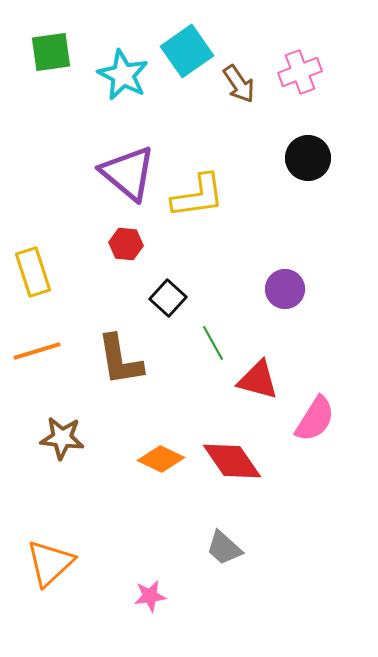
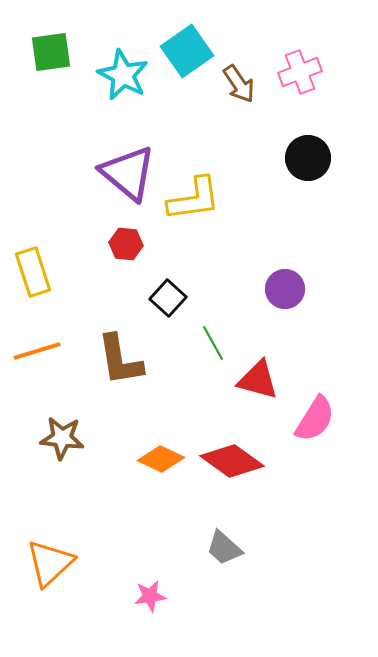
yellow L-shape: moved 4 px left, 3 px down
red diamond: rotated 20 degrees counterclockwise
